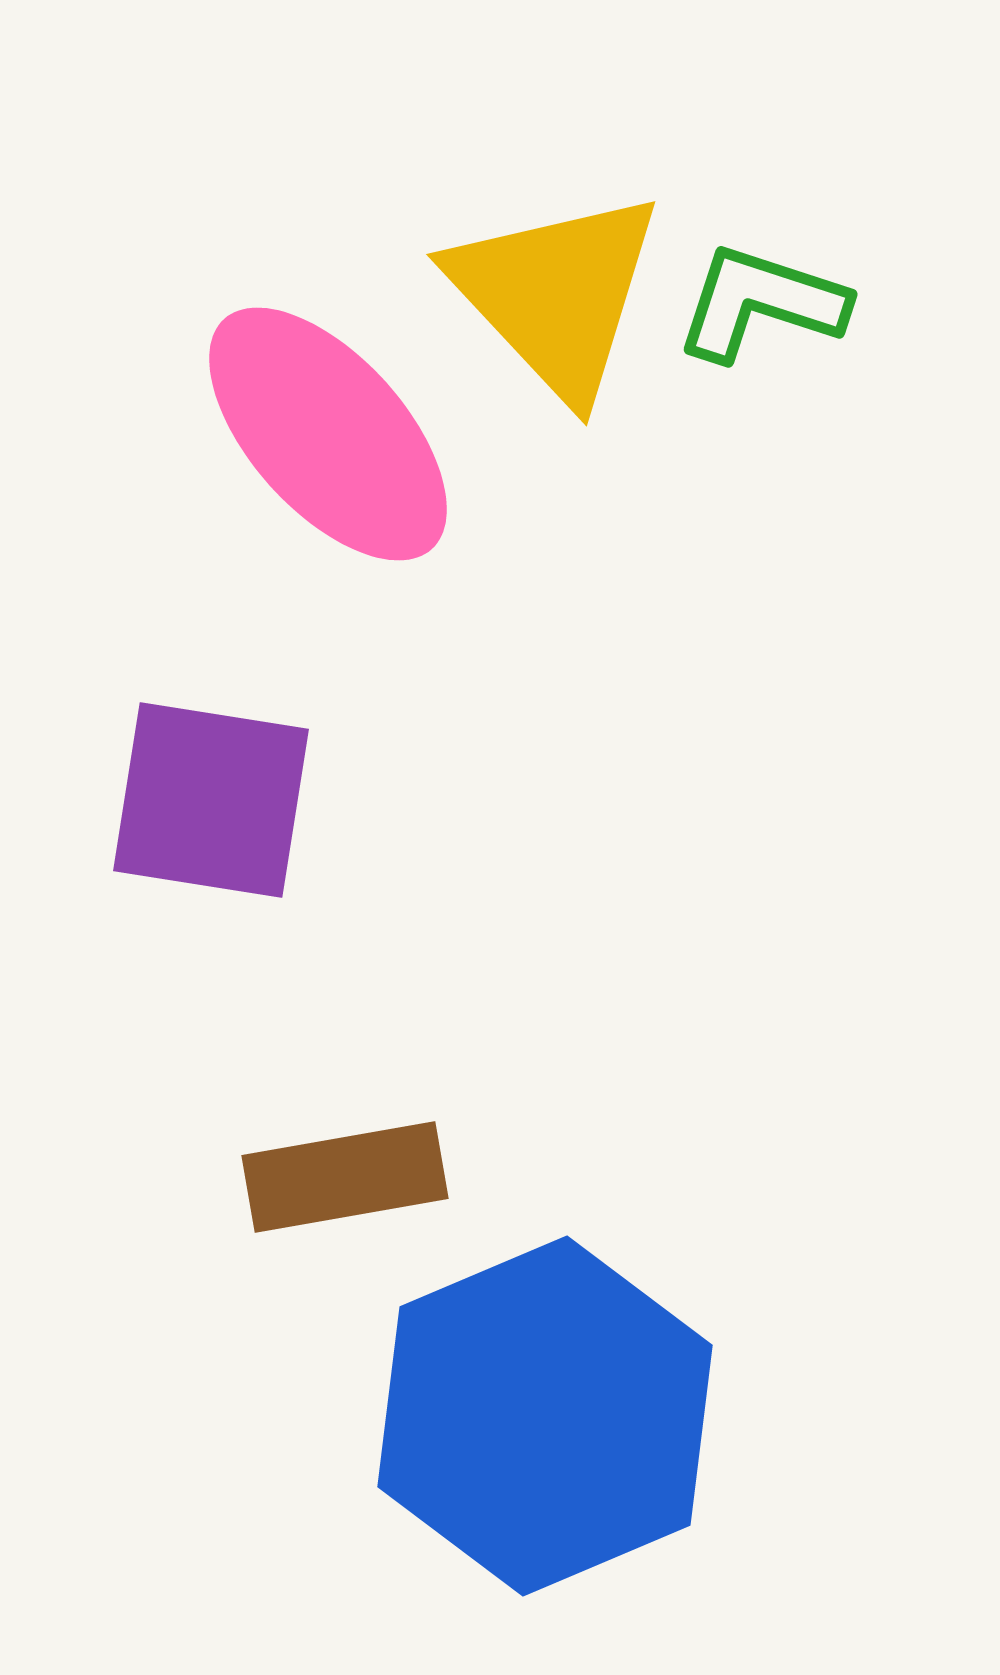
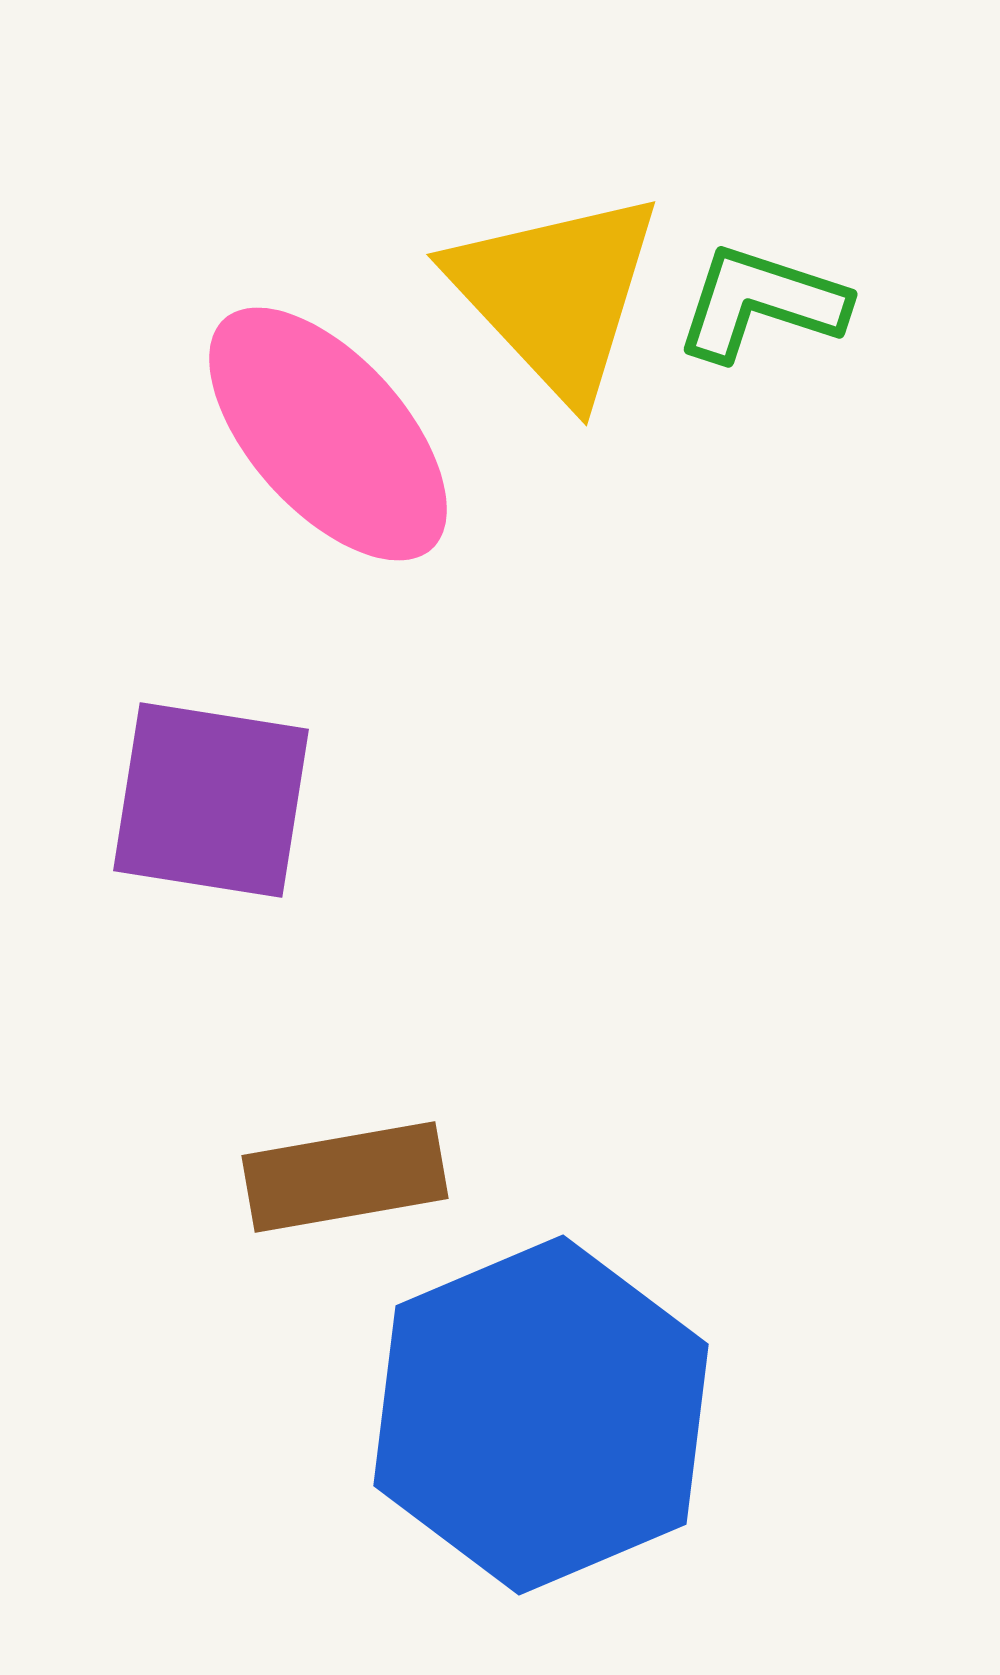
blue hexagon: moved 4 px left, 1 px up
